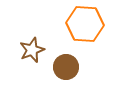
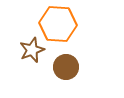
orange hexagon: moved 27 px left
